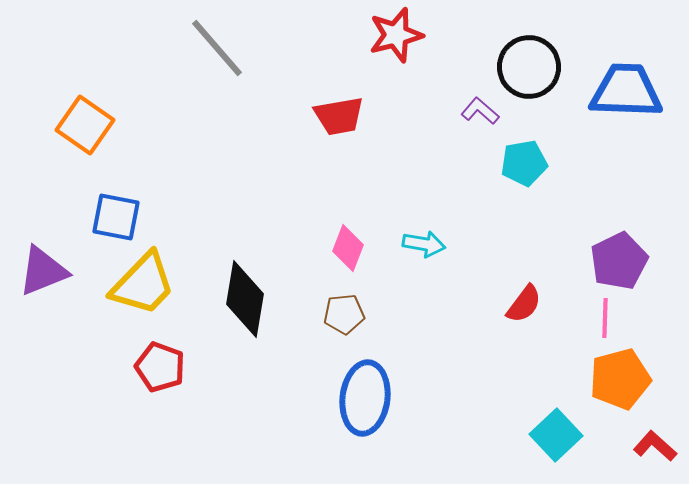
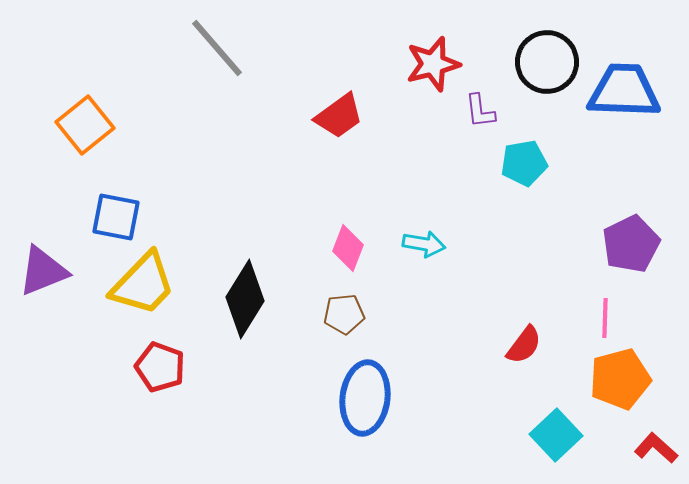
red star: moved 37 px right, 29 px down
black circle: moved 18 px right, 5 px up
blue trapezoid: moved 2 px left
purple L-shape: rotated 138 degrees counterclockwise
red trapezoid: rotated 26 degrees counterclockwise
orange square: rotated 16 degrees clockwise
purple pentagon: moved 12 px right, 17 px up
black diamond: rotated 22 degrees clockwise
red semicircle: moved 41 px down
red L-shape: moved 1 px right, 2 px down
